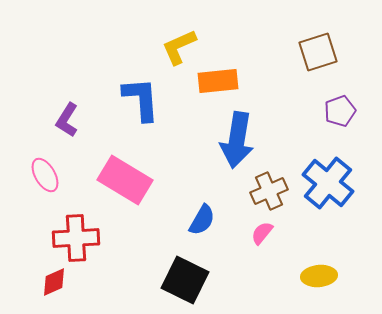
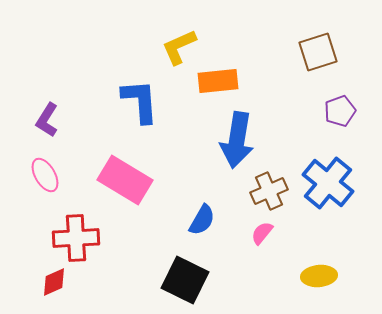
blue L-shape: moved 1 px left, 2 px down
purple L-shape: moved 20 px left
